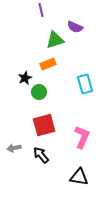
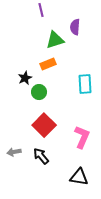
purple semicircle: rotated 70 degrees clockwise
cyan rectangle: rotated 12 degrees clockwise
red square: rotated 30 degrees counterclockwise
gray arrow: moved 4 px down
black arrow: moved 1 px down
